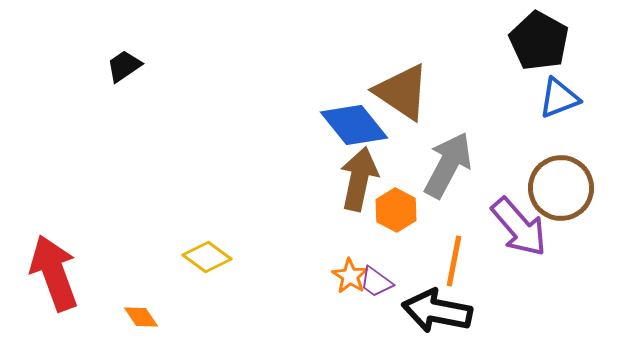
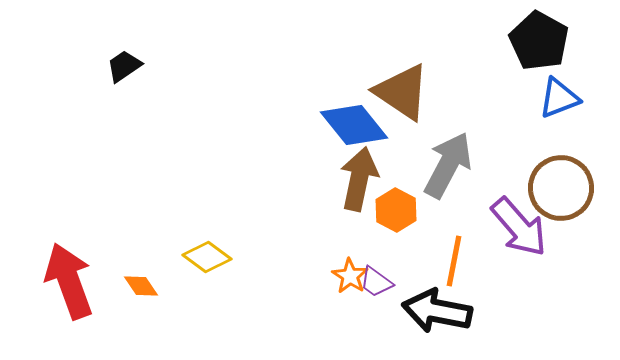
red arrow: moved 15 px right, 8 px down
orange diamond: moved 31 px up
